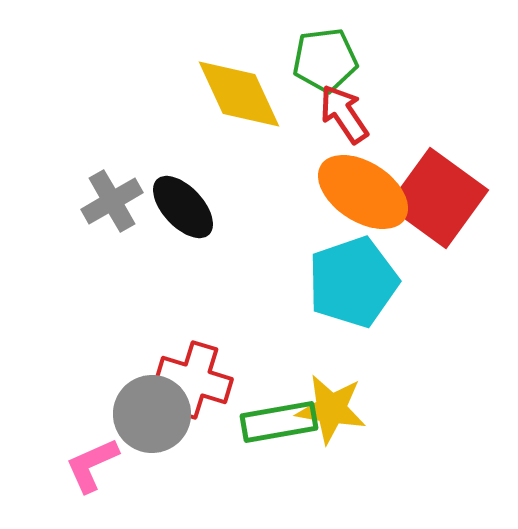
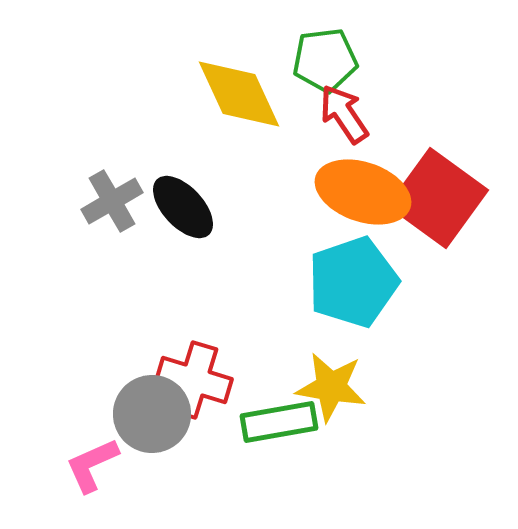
orange ellipse: rotated 14 degrees counterclockwise
yellow star: moved 22 px up
